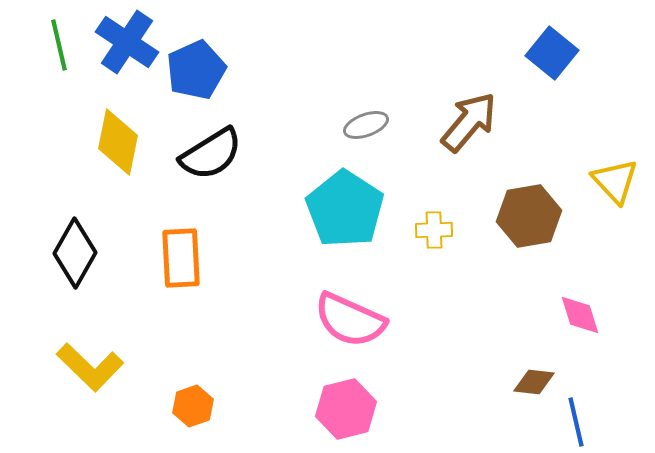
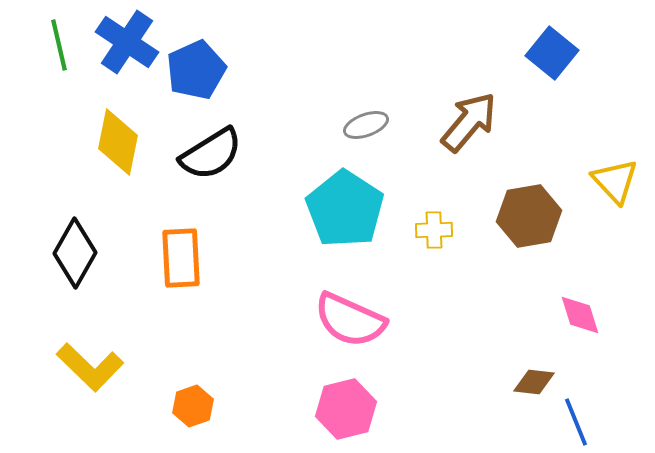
blue line: rotated 9 degrees counterclockwise
